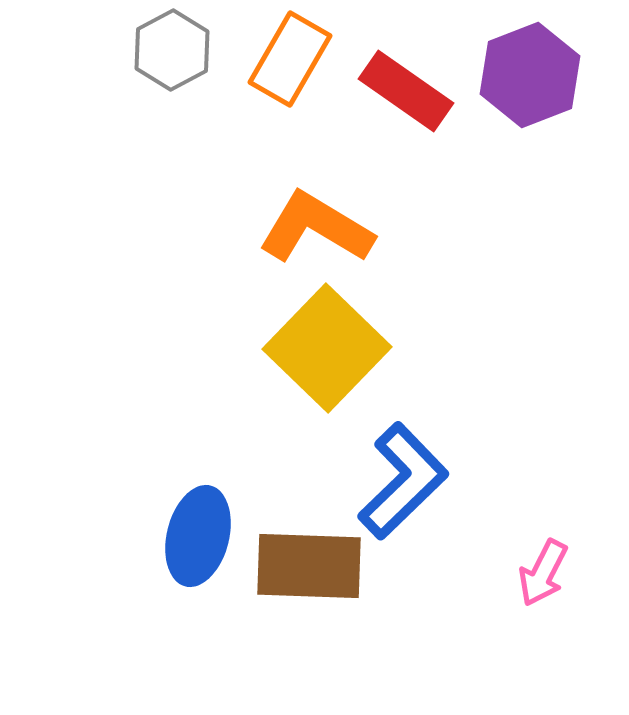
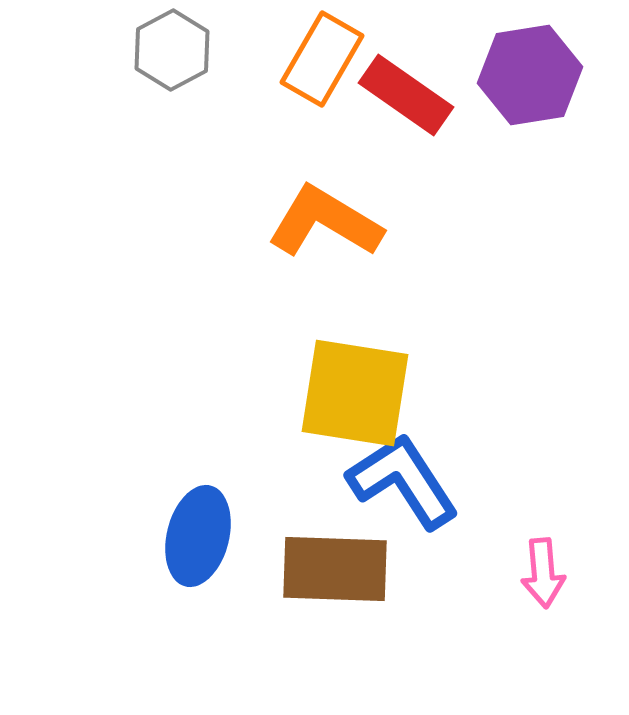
orange rectangle: moved 32 px right
purple hexagon: rotated 12 degrees clockwise
red rectangle: moved 4 px down
orange L-shape: moved 9 px right, 6 px up
yellow square: moved 28 px right, 45 px down; rotated 35 degrees counterclockwise
blue L-shape: rotated 79 degrees counterclockwise
brown rectangle: moved 26 px right, 3 px down
pink arrow: rotated 32 degrees counterclockwise
